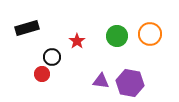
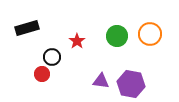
purple hexagon: moved 1 px right, 1 px down
